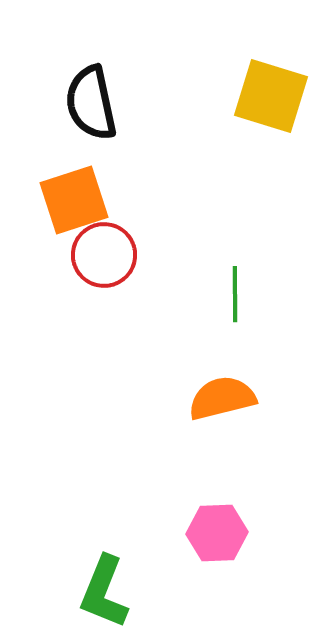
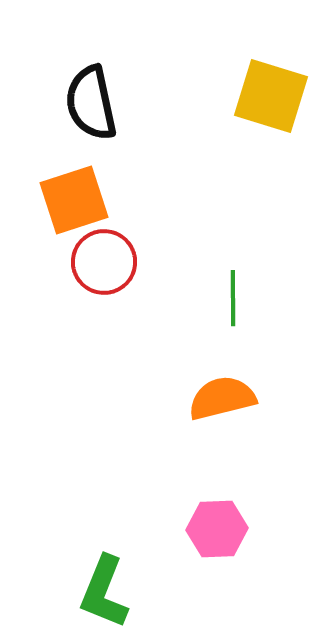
red circle: moved 7 px down
green line: moved 2 px left, 4 px down
pink hexagon: moved 4 px up
